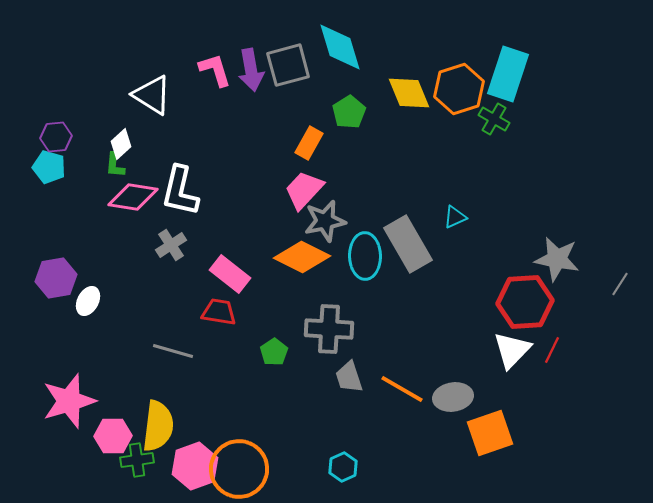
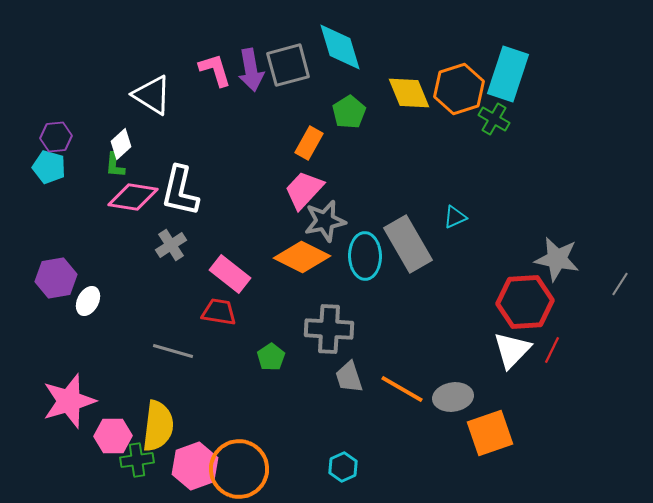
green pentagon at (274, 352): moved 3 px left, 5 px down
